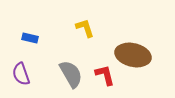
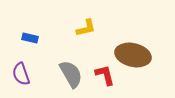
yellow L-shape: moved 1 px right; rotated 95 degrees clockwise
